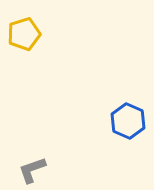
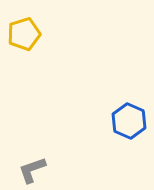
blue hexagon: moved 1 px right
